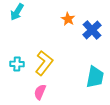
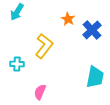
yellow L-shape: moved 17 px up
